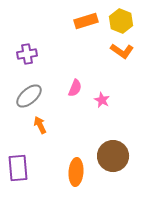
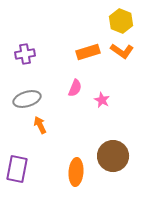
orange rectangle: moved 2 px right, 31 px down
purple cross: moved 2 px left
gray ellipse: moved 2 px left, 3 px down; rotated 24 degrees clockwise
purple rectangle: moved 1 px left, 1 px down; rotated 16 degrees clockwise
